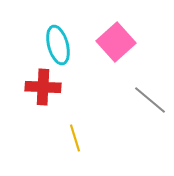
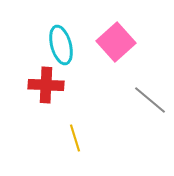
cyan ellipse: moved 3 px right
red cross: moved 3 px right, 2 px up
